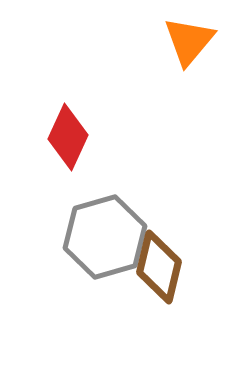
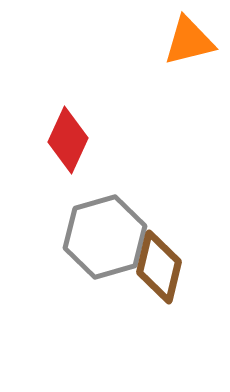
orange triangle: rotated 36 degrees clockwise
red diamond: moved 3 px down
